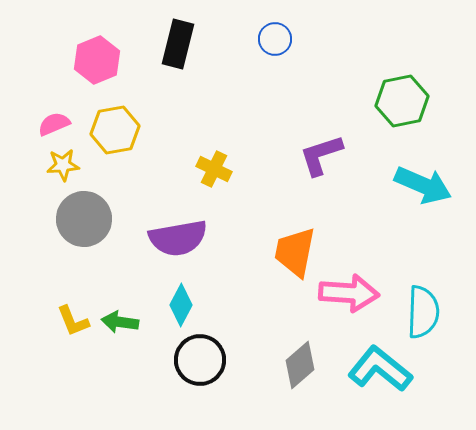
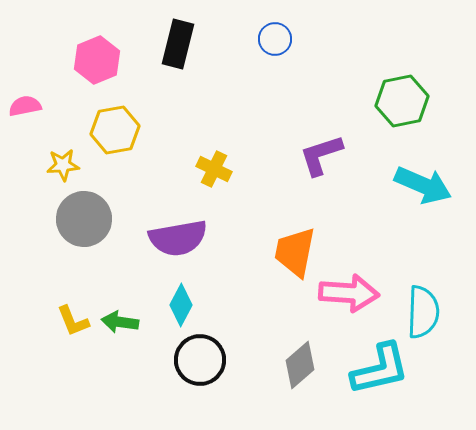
pink semicircle: moved 29 px left, 18 px up; rotated 12 degrees clockwise
cyan L-shape: rotated 128 degrees clockwise
